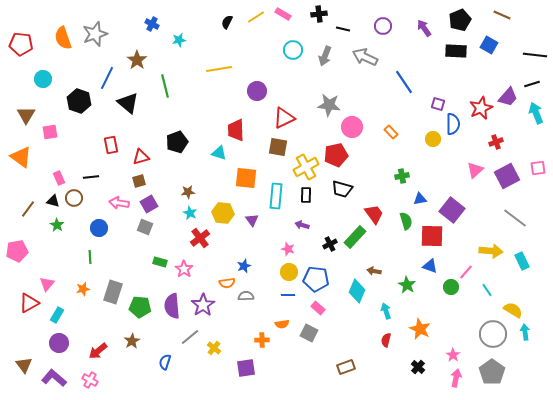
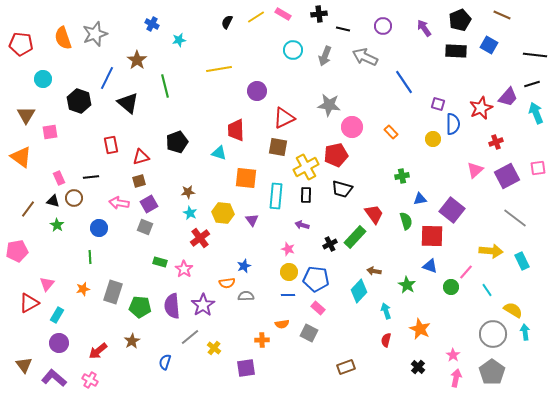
cyan diamond at (357, 291): moved 2 px right; rotated 20 degrees clockwise
